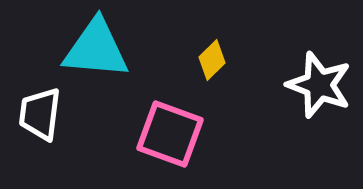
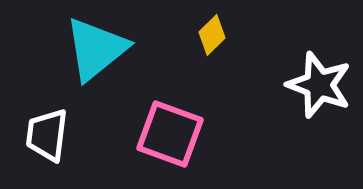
cyan triangle: rotated 44 degrees counterclockwise
yellow diamond: moved 25 px up
white trapezoid: moved 7 px right, 21 px down
